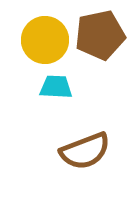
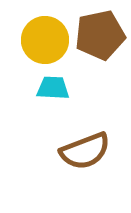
cyan trapezoid: moved 3 px left, 1 px down
